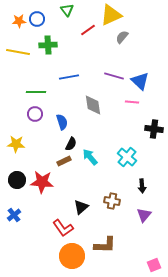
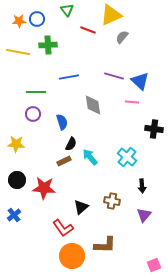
red line: rotated 56 degrees clockwise
purple circle: moved 2 px left
red star: moved 2 px right, 6 px down
